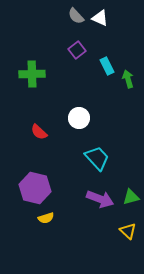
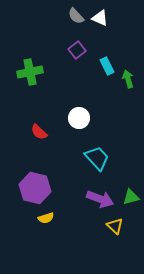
green cross: moved 2 px left, 2 px up; rotated 10 degrees counterclockwise
yellow triangle: moved 13 px left, 5 px up
